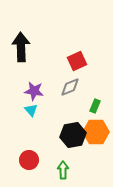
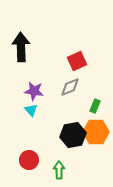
green arrow: moved 4 px left
